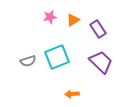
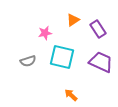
pink star: moved 5 px left, 16 px down
cyan square: moved 5 px right; rotated 35 degrees clockwise
purple trapezoid: rotated 20 degrees counterclockwise
orange arrow: moved 1 px left, 1 px down; rotated 48 degrees clockwise
